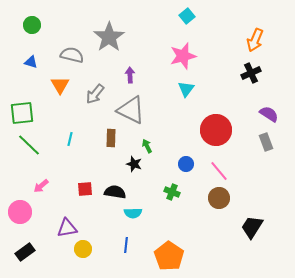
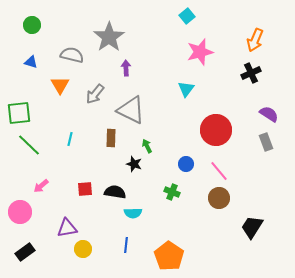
pink star: moved 17 px right, 4 px up
purple arrow: moved 4 px left, 7 px up
green square: moved 3 px left
